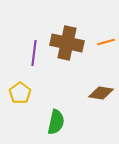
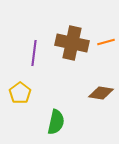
brown cross: moved 5 px right
